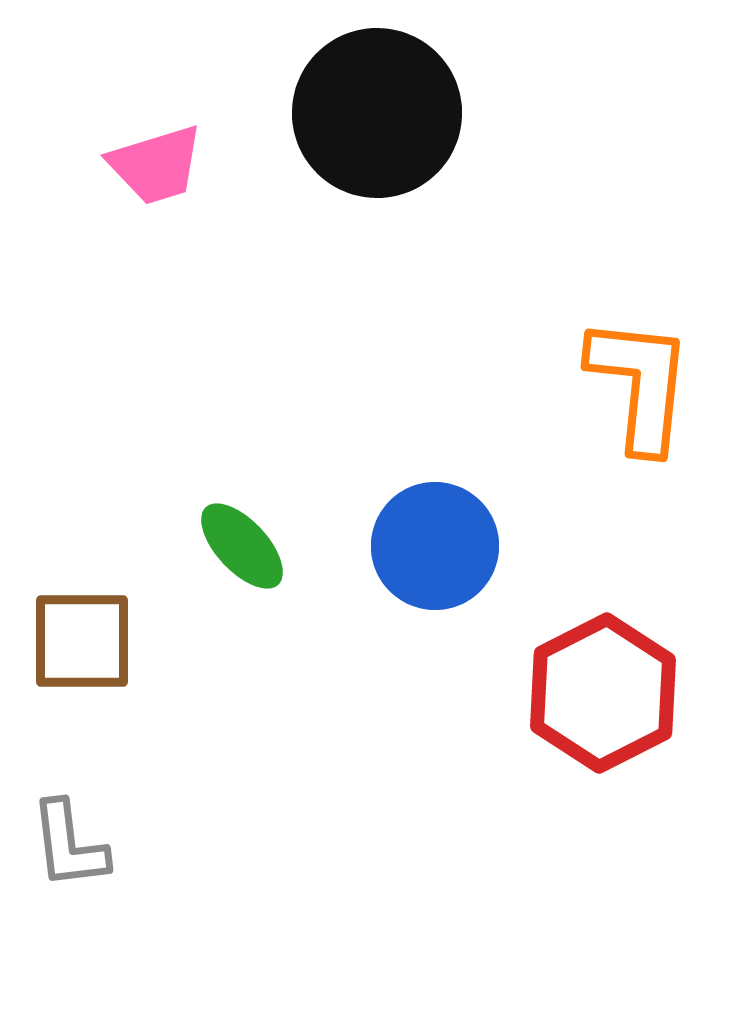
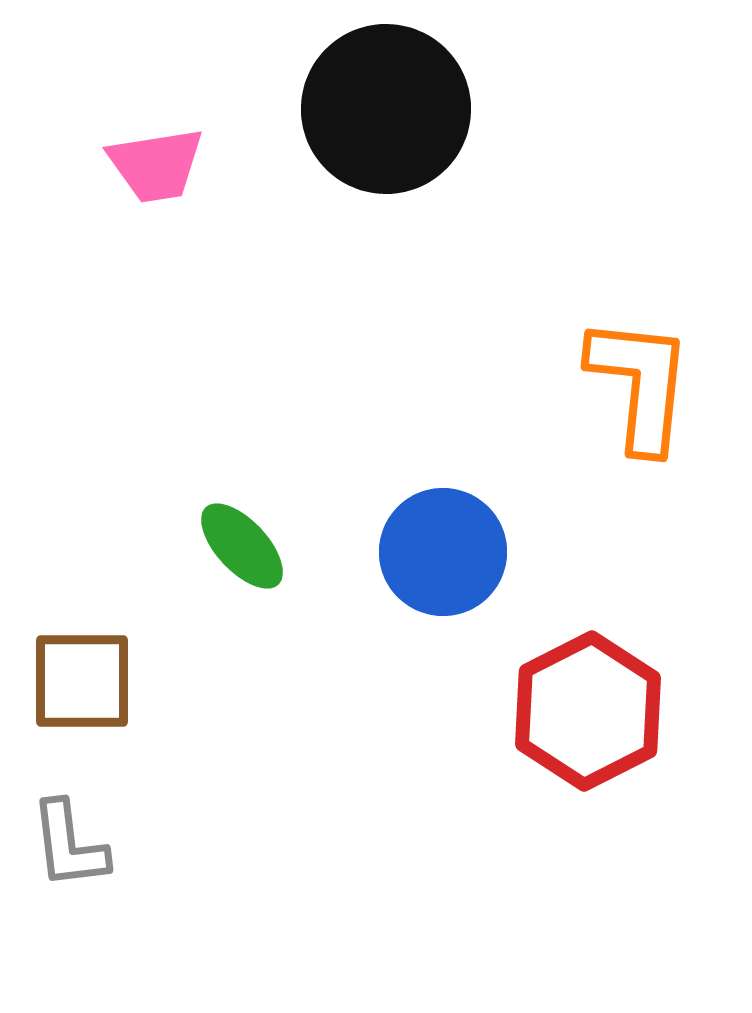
black circle: moved 9 px right, 4 px up
pink trapezoid: rotated 8 degrees clockwise
blue circle: moved 8 px right, 6 px down
brown square: moved 40 px down
red hexagon: moved 15 px left, 18 px down
